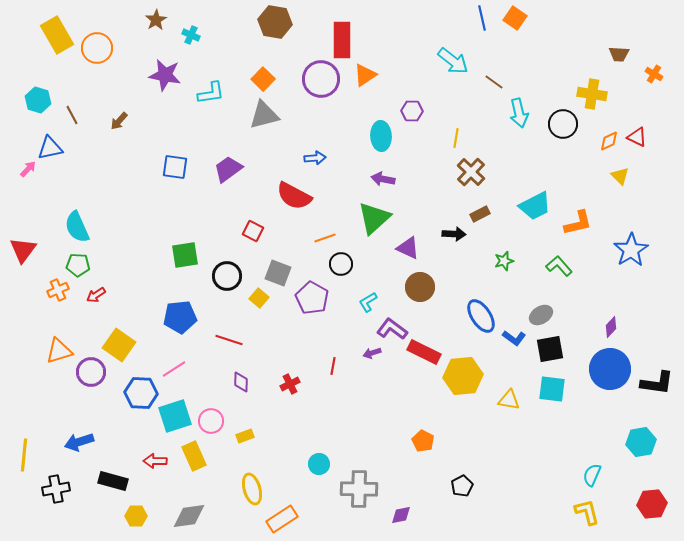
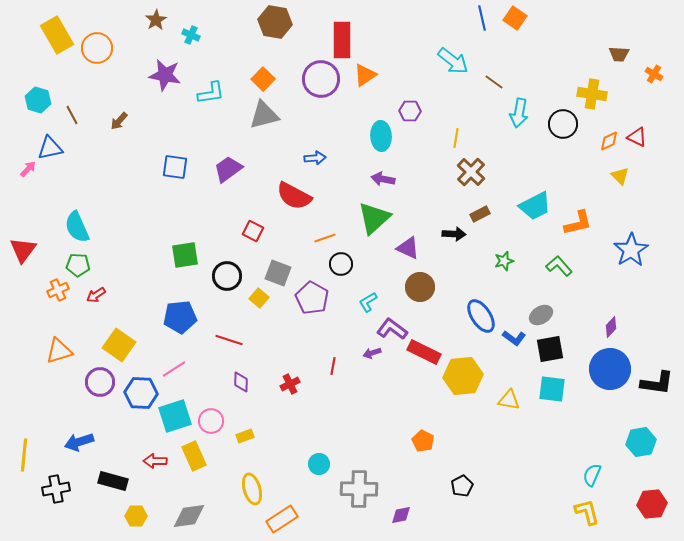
purple hexagon at (412, 111): moved 2 px left
cyan arrow at (519, 113): rotated 24 degrees clockwise
purple circle at (91, 372): moved 9 px right, 10 px down
